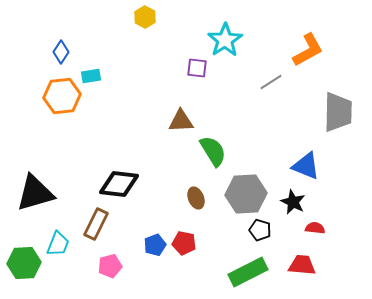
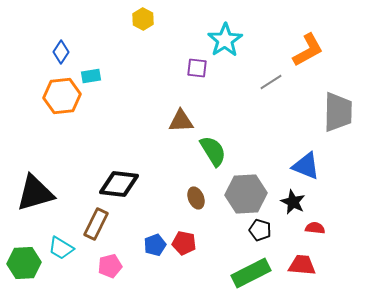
yellow hexagon: moved 2 px left, 2 px down
cyan trapezoid: moved 3 px right, 4 px down; rotated 100 degrees clockwise
green rectangle: moved 3 px right, 1 px down
